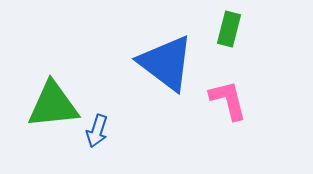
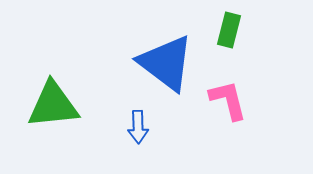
green rectangle: moved 1 px down
blue arrow: moved 41 px right, 4 px up; rotated 20 degrees counterclockwise
